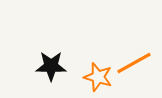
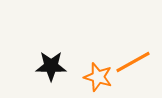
orange line: moved 1 px left, 1 px up
